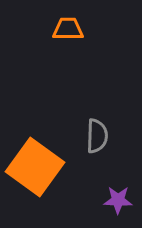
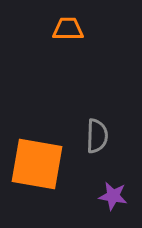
orange square: moved 2 px right, 3 px up; rotated 26 degrees counterclockwise
purple star: moved 5 px left, 4 px up; rotated 8 degrees clockwise
